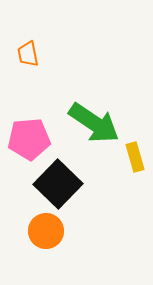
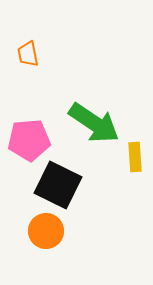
pink pentagon: moved 1 px down
yellow rectangle: rotated 12 degrees clockwise
black square: moved 1 px down; rotated 18 degrees counterclockwise
